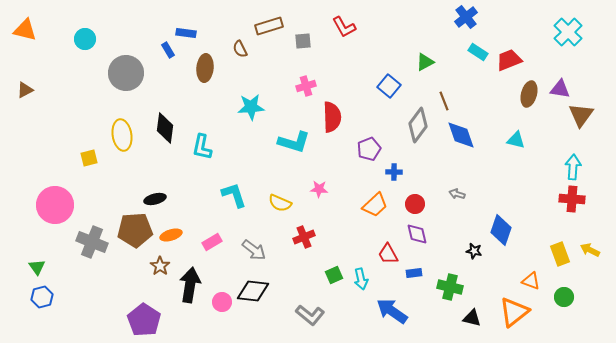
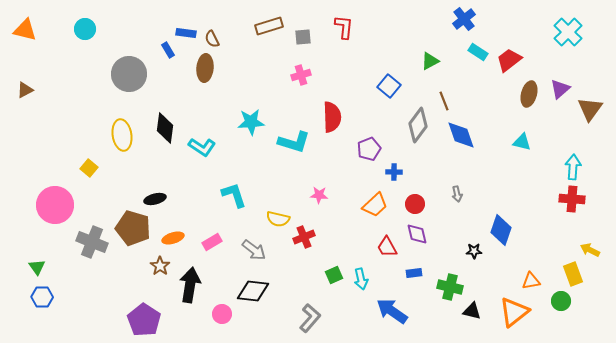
blue cross at (466, 17): moved 2 px left, 2 px down
red L-shape at (344, 27): rotated 145 degrees counterclockwise
cyan circle at (85, 39): moved 10 px up
gray square at (303, 41): moved 4 px up
brown semicircle at (240, 49): moved 28 px left, 10 px up
red trapezoid at (509, 60): rotated 16 degrees counterclockwise
green triangle at (425, 62): moved 5 px right, 1 px up
gray circle at (126, 73): moved 3 px right, 1 px down
pink cross at (306, 86): moved 5 px left, 11 px up
purple triangle at (560, 89): rotated 50 degrees counterclockwise
cyan star at (251, 107): moved 15 px down
brown triangle at (581, 115): moved 9 px right, 6 px up
cyan triangle at (516, 140): moved 6 px right, 2 px down
cyan L-shape at (202, 147): rotated 68 degrees counterclockwise
yellow square at (89, 158): moved 10 px down; rotated 36 degrees counterclockwise
pink star at (319, 189): moved 6 px down
gray arrow at (457, 194): rotated 119 degrees counterclockwise
yellow semicircle at (280, 203): moved 2 px left, 16 px down; rotated 10 degrees counterclockwise
brown pentagon at (135, 230): moved 2 px left, 2 px up; rotated 20 degrees clockwise
orange ellipse at (171, 235): moved 2 px right, 3 px down
black star at (474, 251): rotated 14 degrees counterclockwise
red trapezoid at (388, 254): moved 1 px left, 7 px up
yellow rectangle at (560, 254): moved 13 px right, 20 px down
orange triangle at (531, 281): rotated 30 degrees counterclockwise
blue hexagon at (42, 297): rotated 15 degrees clockwise
green circle at (564, 297): moved 3 px left, 4 px down
pink circle at (222, 302): moved 12 px down
gray L-shape at (310, 315): moved 3 px down; rotated 88 degrees counterclockwise
black triangle at (472, 318): moved 7 px up
